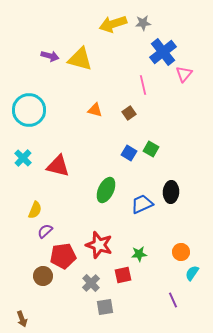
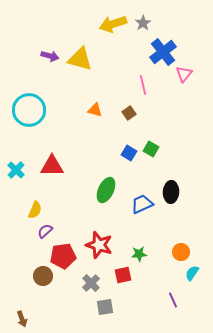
gray star: rotated 28 degrees counterclockwise
cyan cross: moved 7 px left, 12 px down
red triangle: moved 6 px left; rotated 15 degrees counterclockwise
